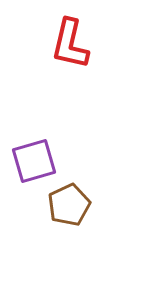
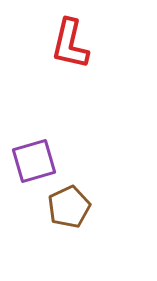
brown pentagon: moved 2 px down
